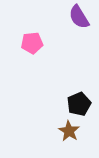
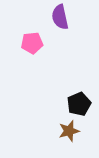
purple semicircle: moved 19 px left; rotated 20 degrees clockwise
brown star: rotated 25 degrees clockwise
